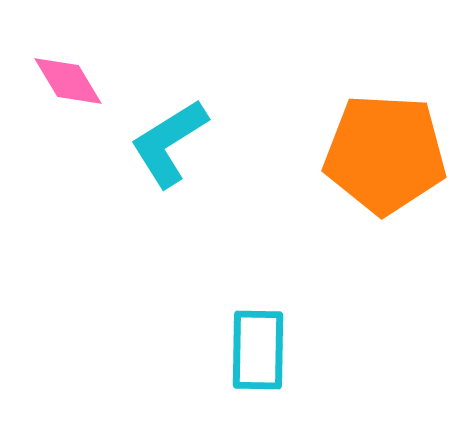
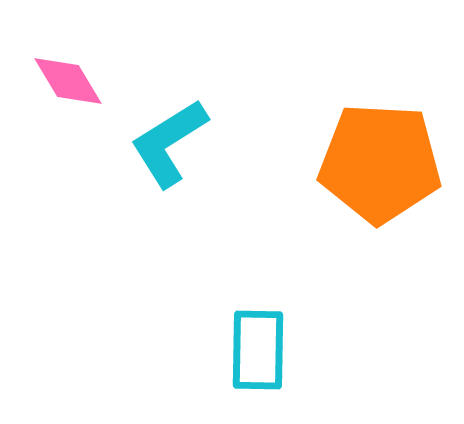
orange pentagon: moved 5 px left, 9 px down
